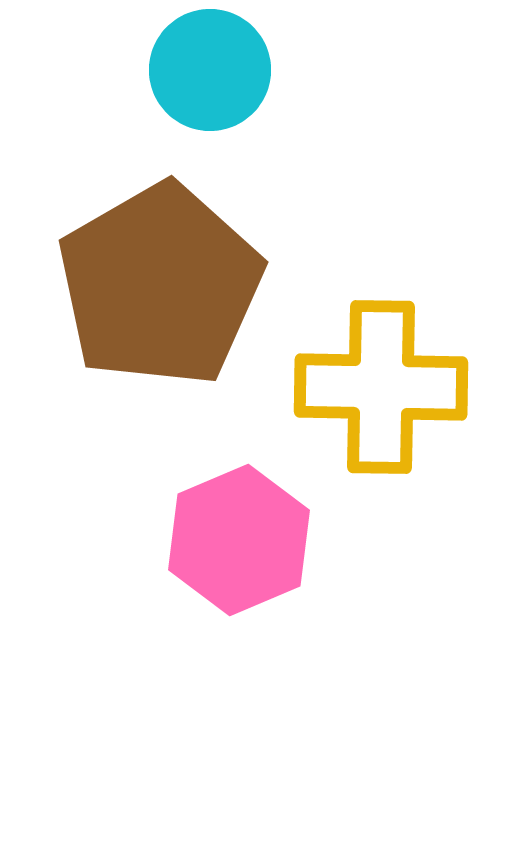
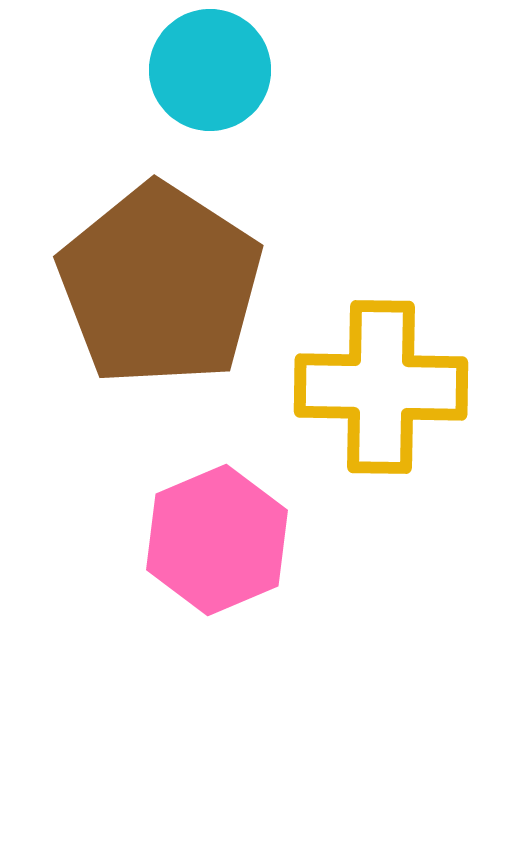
brown pentagon: rotated 9 degrees counterclockwise
pink hexagon: moved 22 px left
